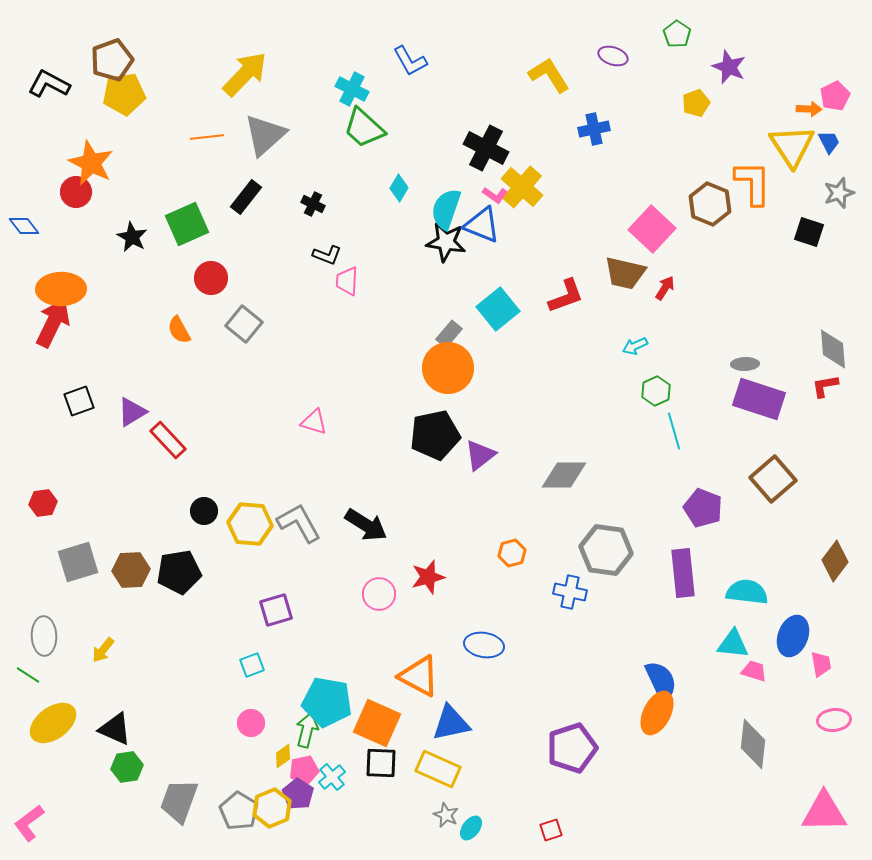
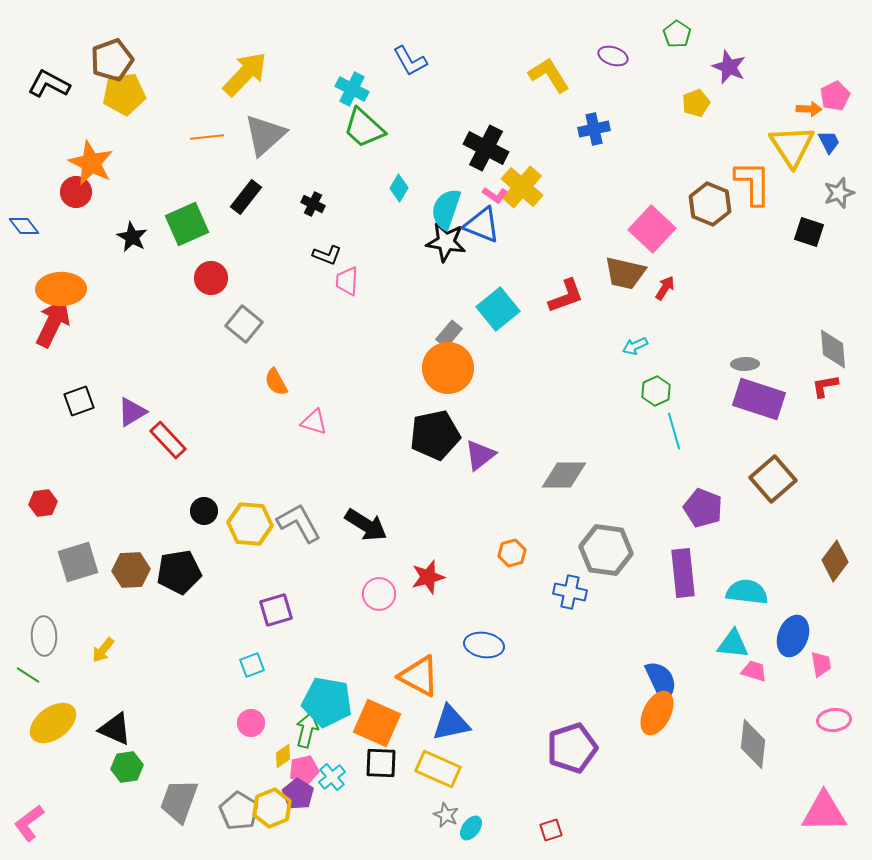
orange semicircle at (179, 330): moved 97 px right, 52 px down
